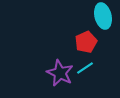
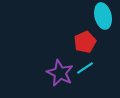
red pentagon: moved 1 px left
